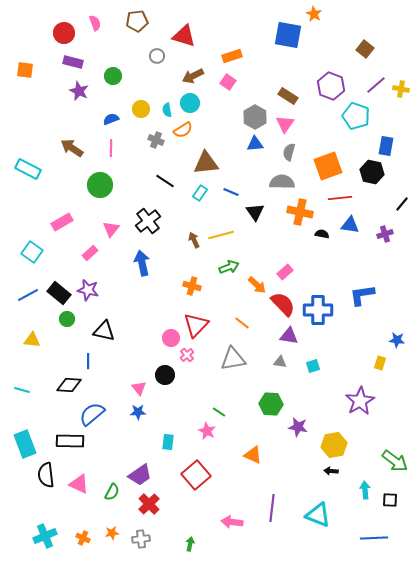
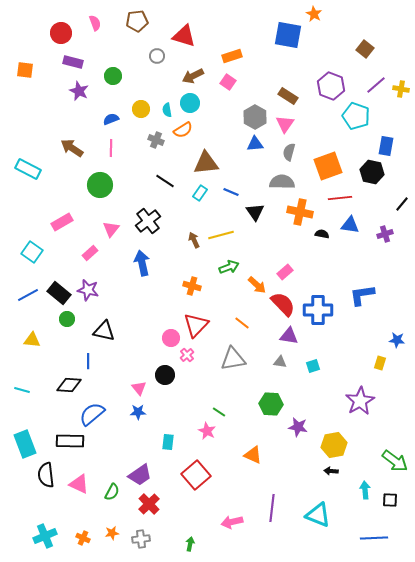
red circle at (64, 33): moved 3 px left
pink arrow at (232, 522): rotated 20 degrees counterclockwise
